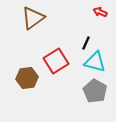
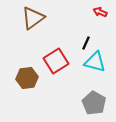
gray pentagon: moved 1 px left, 12 px down
